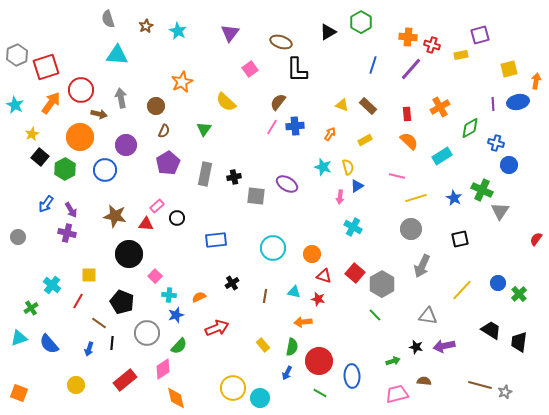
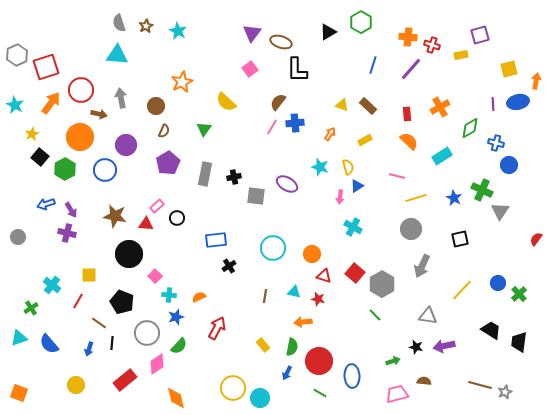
gray semicircle at (108, 19): moved 11 px right, 4 px down
purple triangle at (230, 33): moved 22 px right
blue cross at (295, 126): moved 3 px up
cyan star at (323, 167): moved 3 px left
blue arrow at (46, 204): rotated 36 degrees clockwise
black cross at (232, 283): moved 3 px left, 17 px up
blue star at (176, 315): moved 2 px down
red arrow at (217, 328): rotated 40 degrees counterclockwise
pink diamond at (163, 369): moved 6 px left, 5 px up
